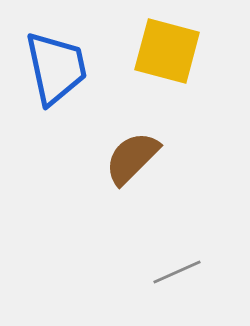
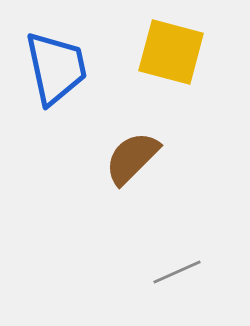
yellow square: moved 4 px right, 1 px down
